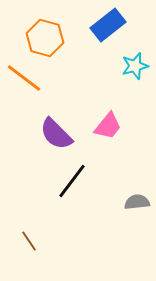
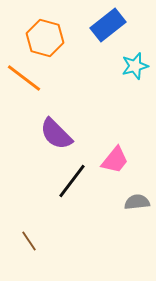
pink trapezoid: moved 7 px right, 34 px down
